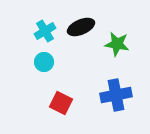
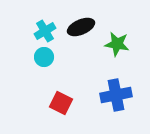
cyan circle: moved 5 px up
